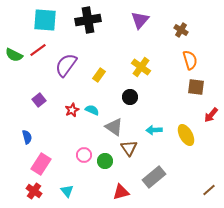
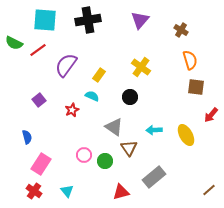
green semicircle: moved 12 px up
cyan semicircle: moved 14 px up
